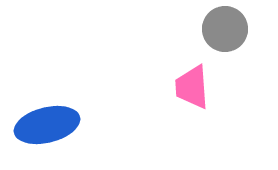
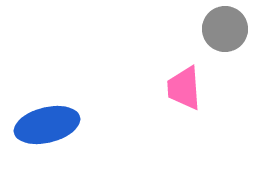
pink trapezoid: moved 8 px left, 1 px down
